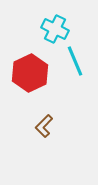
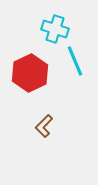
cyan cross: rotated 8 degrees counterclockwise
